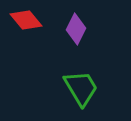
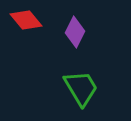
purple diamond: moved 1 px left, 3 px down
